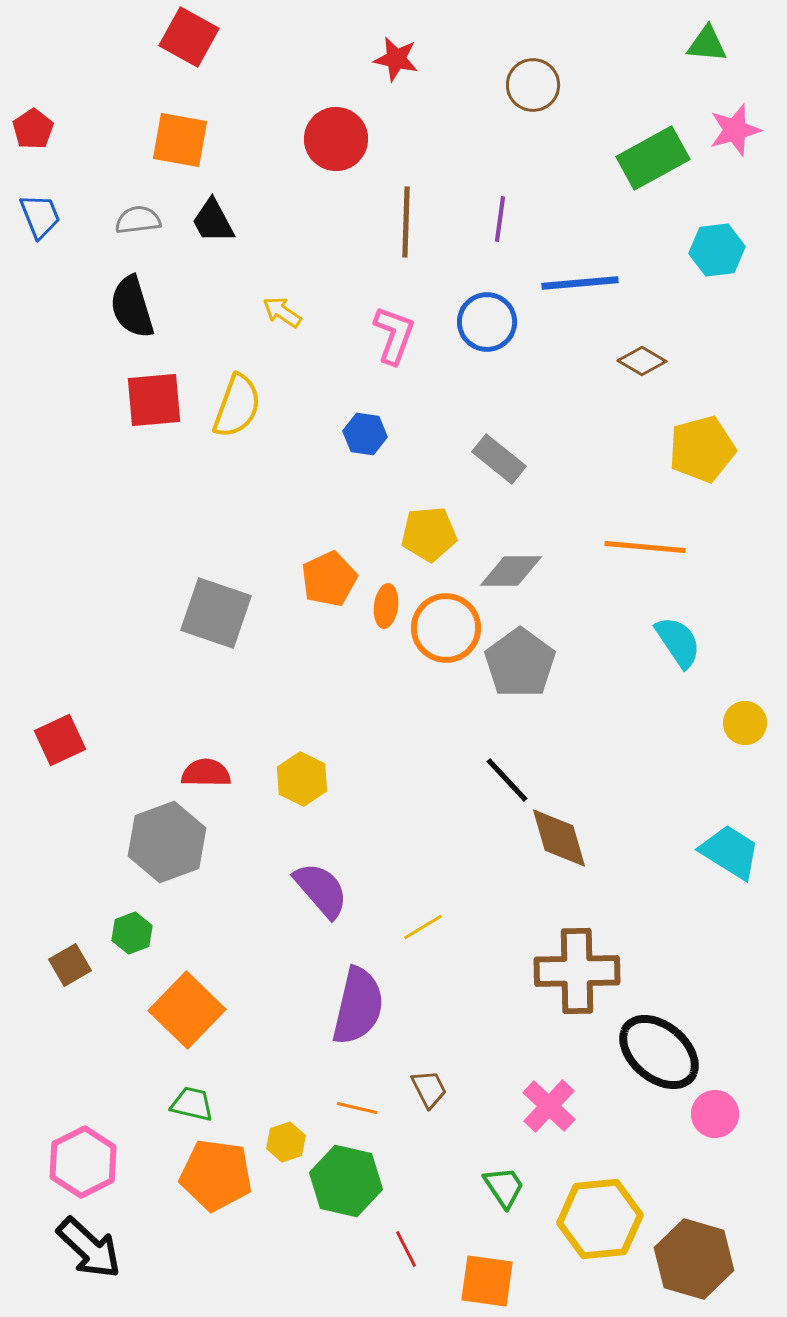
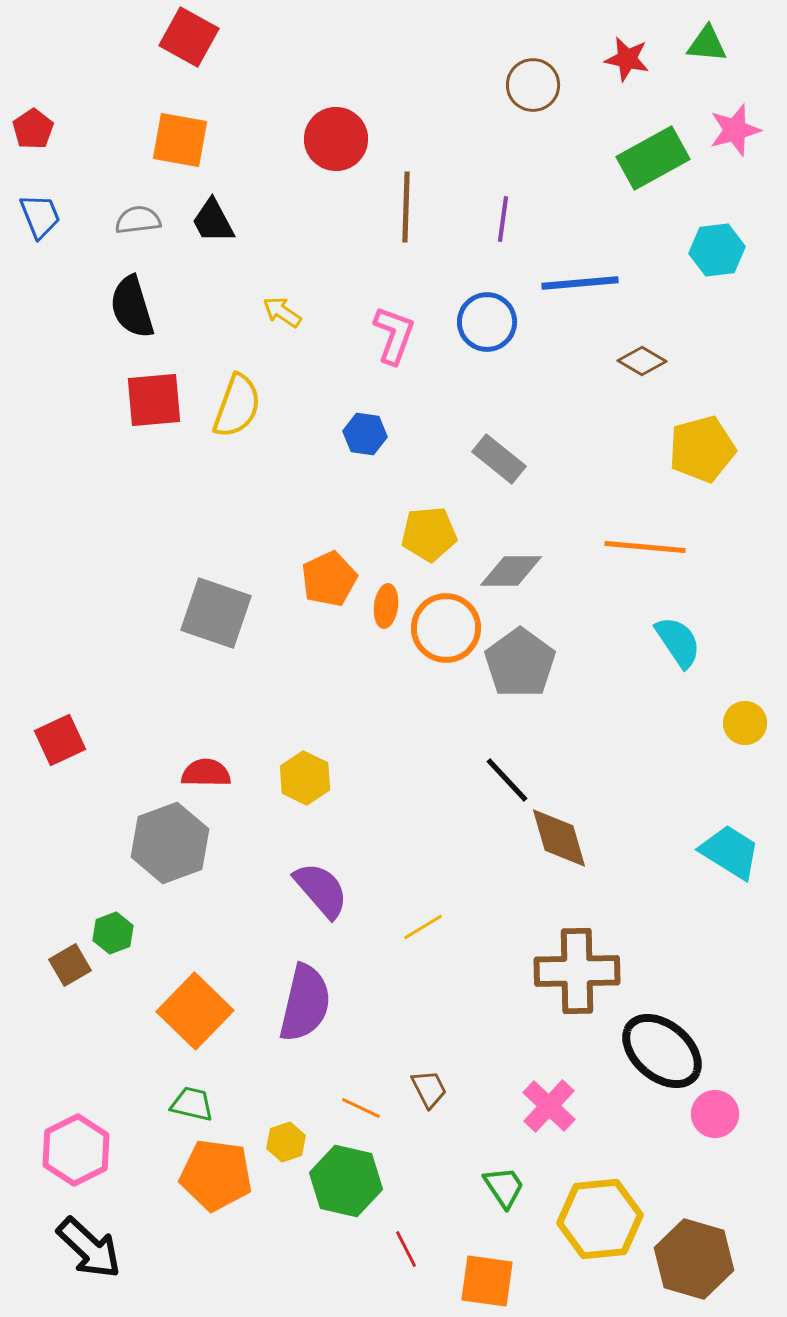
red star at (396, 59): moved 231 px right
purple line at (500, 219): moved 3 px right
brown line at (406, 222): moved 15 px up
yellow hexagon at (302, 779): moved 3 px right, 1 px up
gray hexagon at (167, 842): moved 3 px right, 1 px down
green hexagon at (132, 933): moved 19 px left
purple semicircle at (358, 1006): moved 53 px left, 3 px up
orange square at (187, 1010): moved 8 px right, 1 px down
black ellipse at (659, 1052): moved 3 px right, 1 px up
orange line at (357, 1108): moved 4 px right; rotated 12 degrees clockwise
pink hexagon at (83, 1162): moved 7 px left, 12 px up
